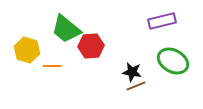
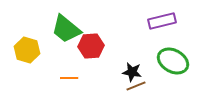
orange line: moved 17 px right, 12 px down
